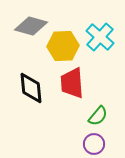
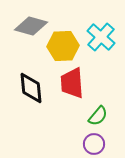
cyan cross: moved 1 px right
